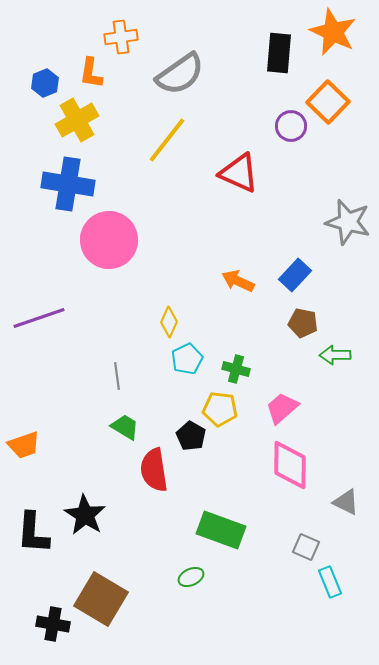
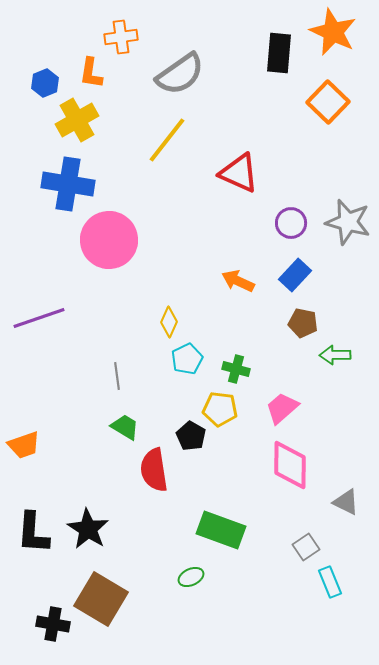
purple circle: moved 97 px down
black star: moved 3 px right, 14 px down
gray square: rotated 32 degrees clockwise
